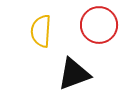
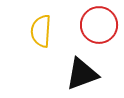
black triangle: moved 8 px right
